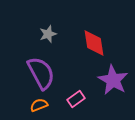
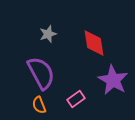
orange semicircle: rotated 90 degrees counterclockwise
